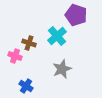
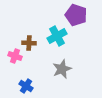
cyan cross: rotated 12 degrees clockwise
brown cross: rotated 16 degrees counterclockwise
